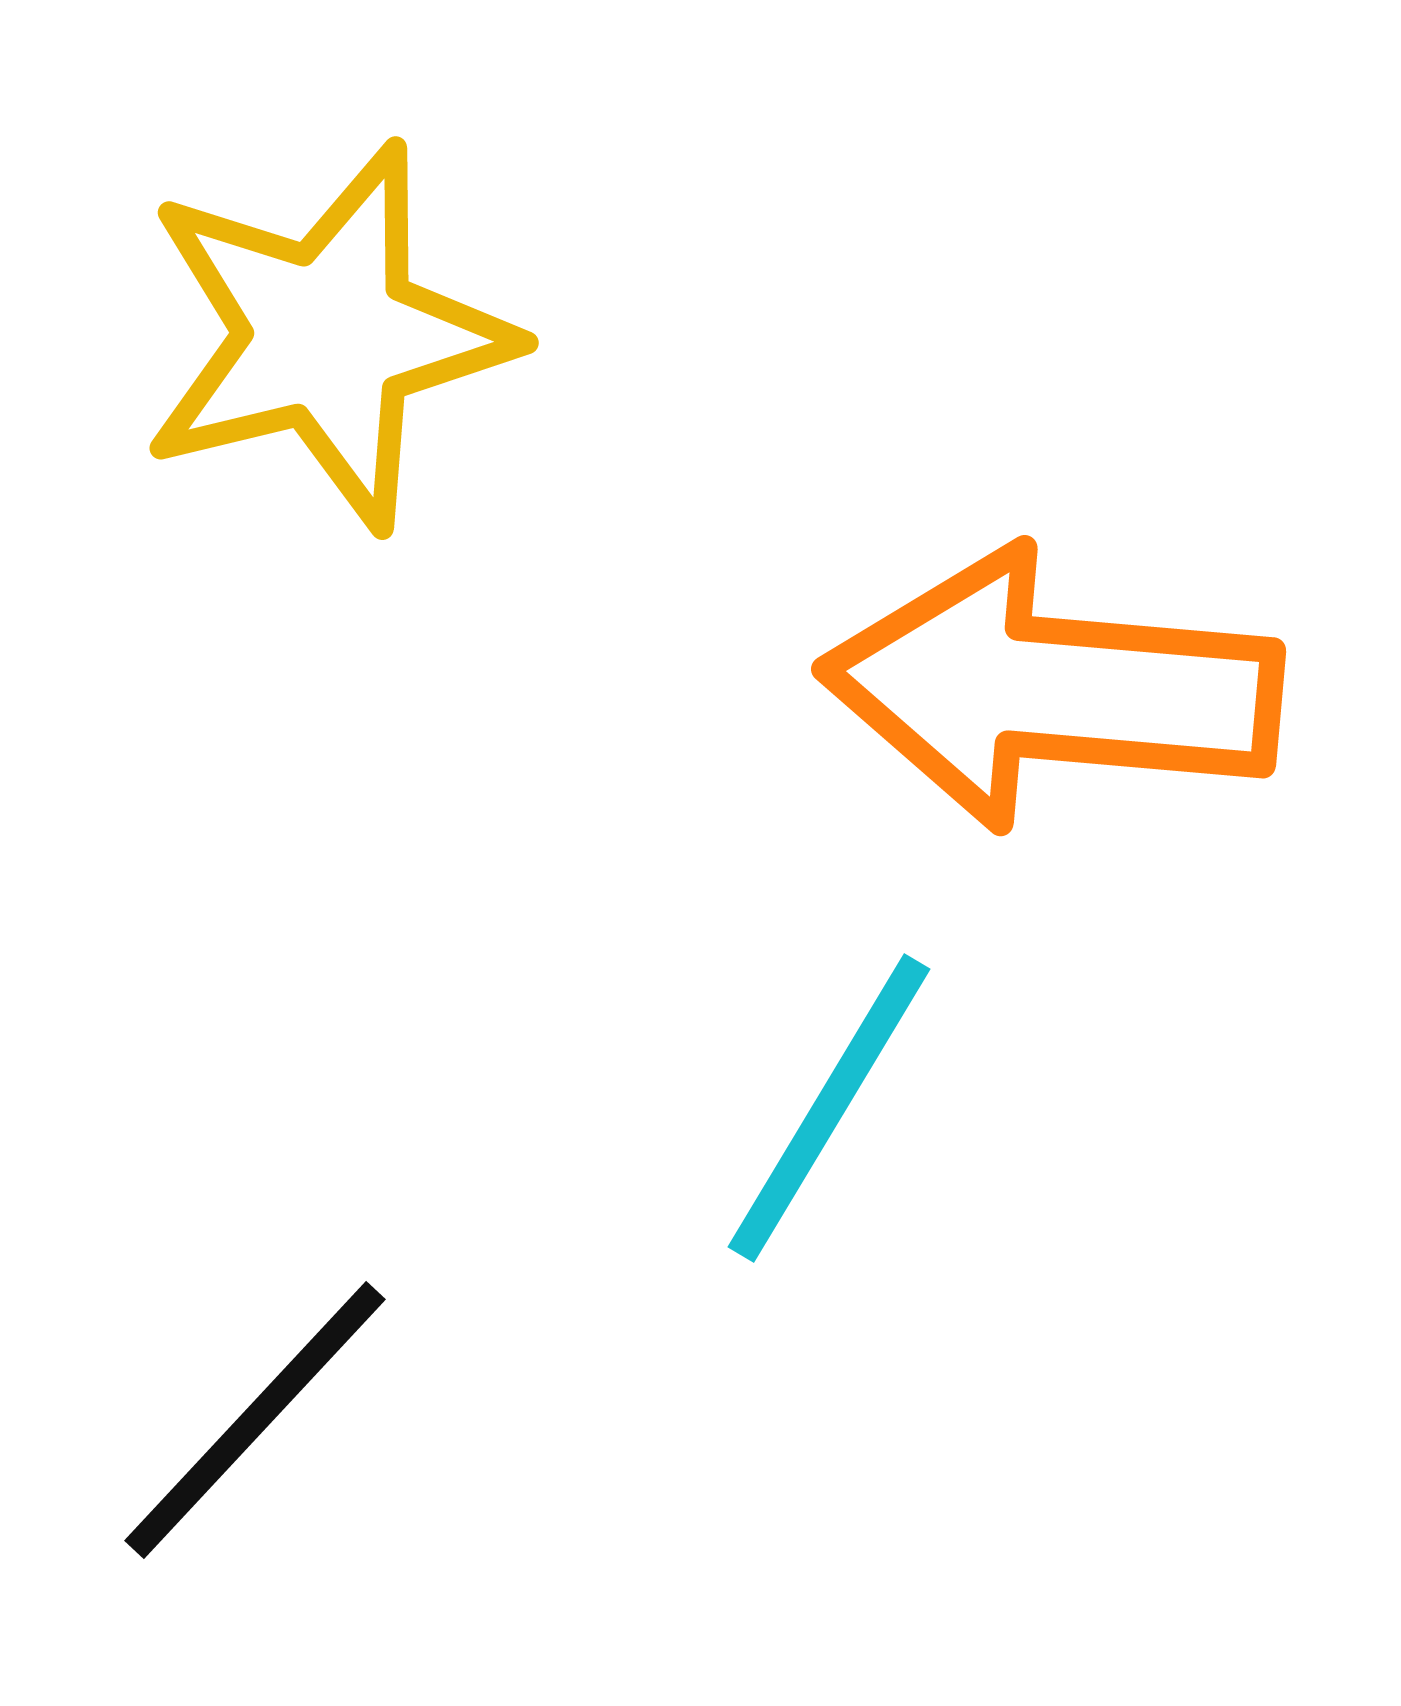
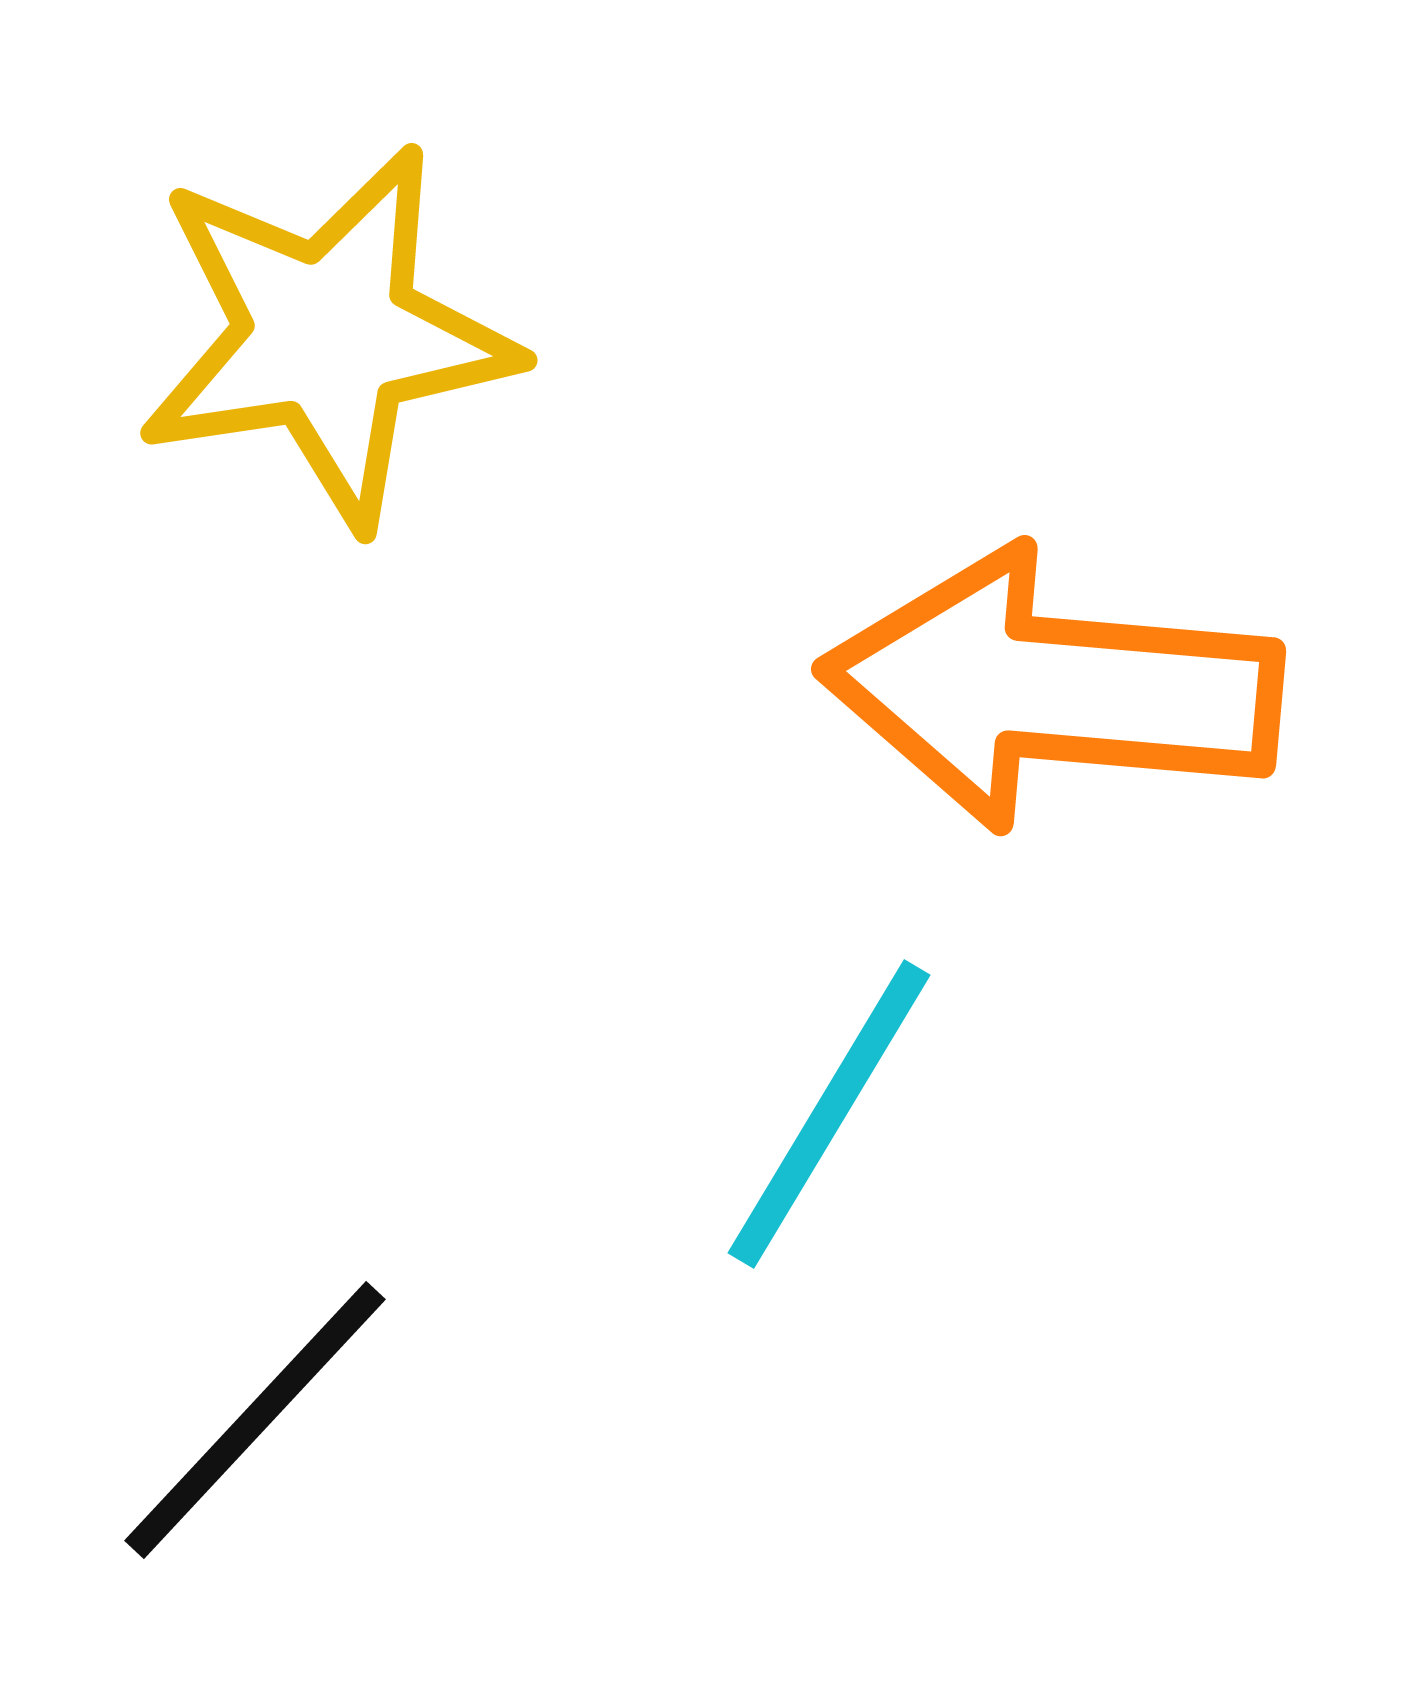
yellow star: rotated 5 degrees clockwise
cyan line: moved 6 px down
